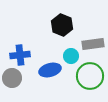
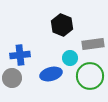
cyan circle: moved 1 px left, 2 px down
blue ellipse: moved 1 px right, 4 px down
